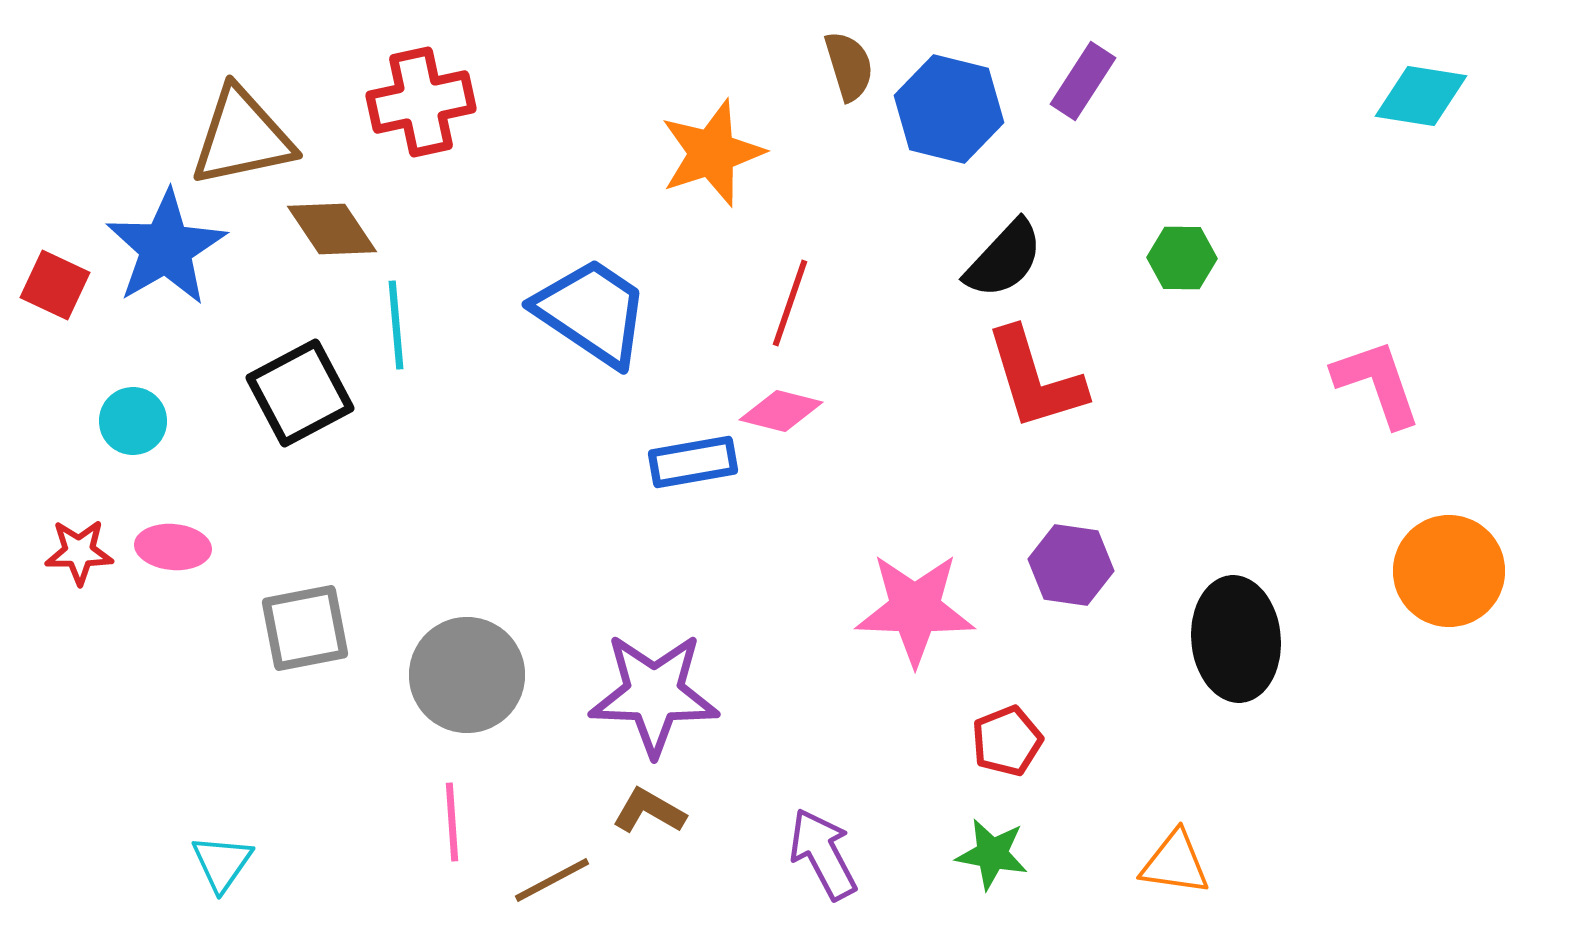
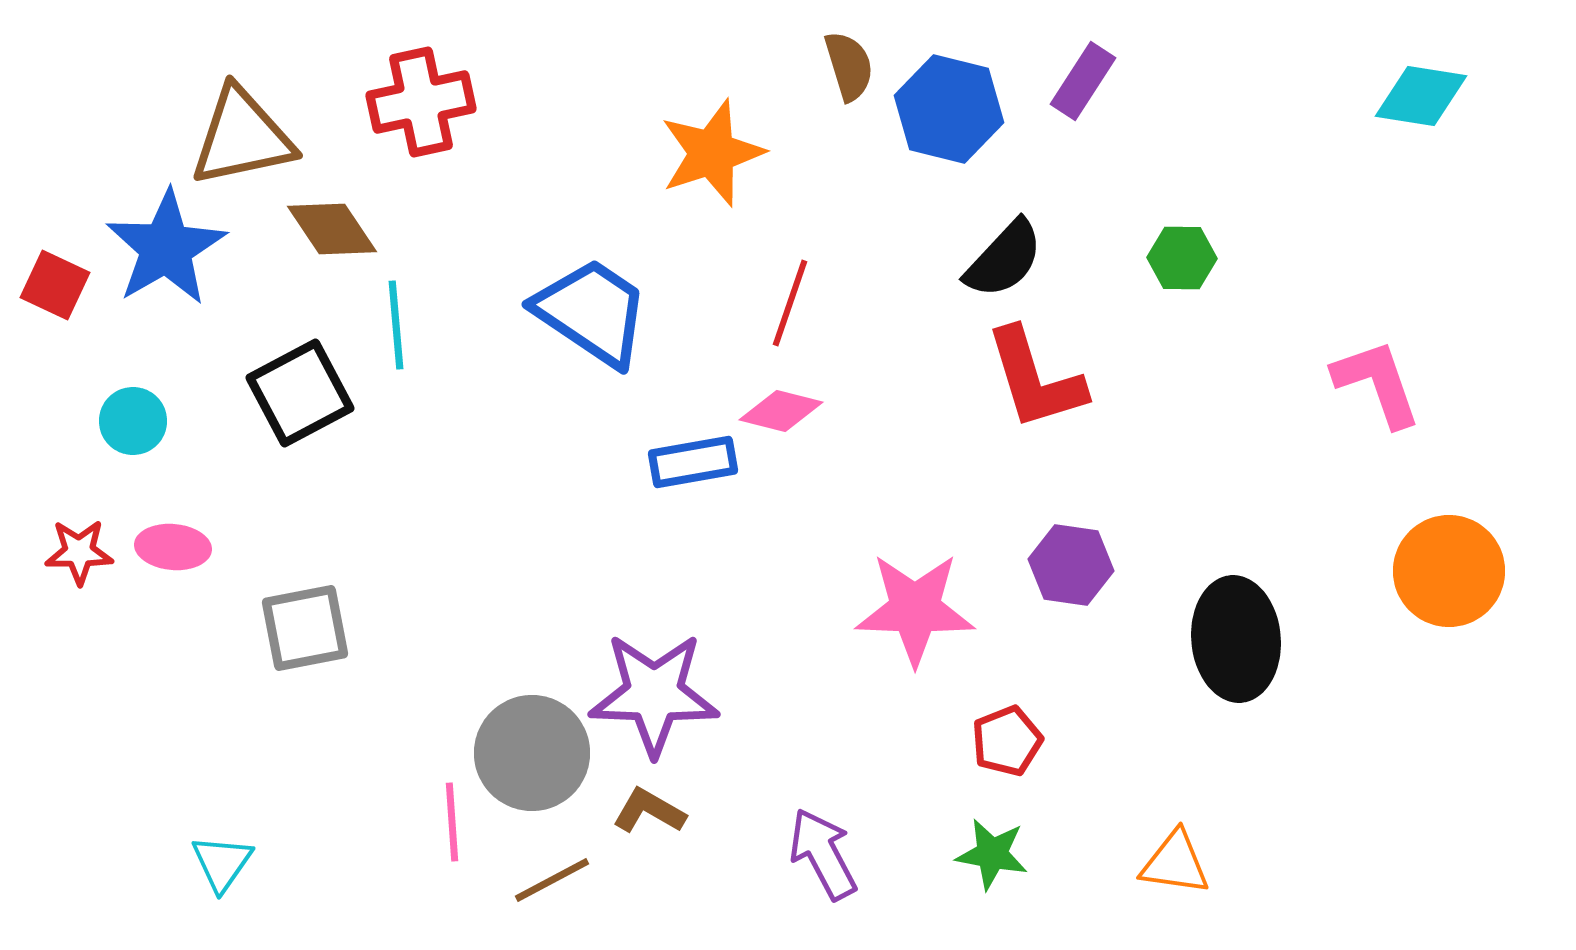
gray circle: moved 65 px right, 78 px down
